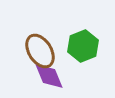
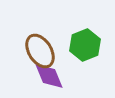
green hexagon: moved 2 px right, 1 px up
